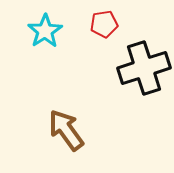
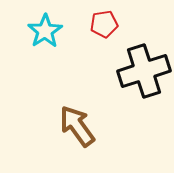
black cross: moved 3 px down
brown arrow: moved 11 px right, 4 px up
